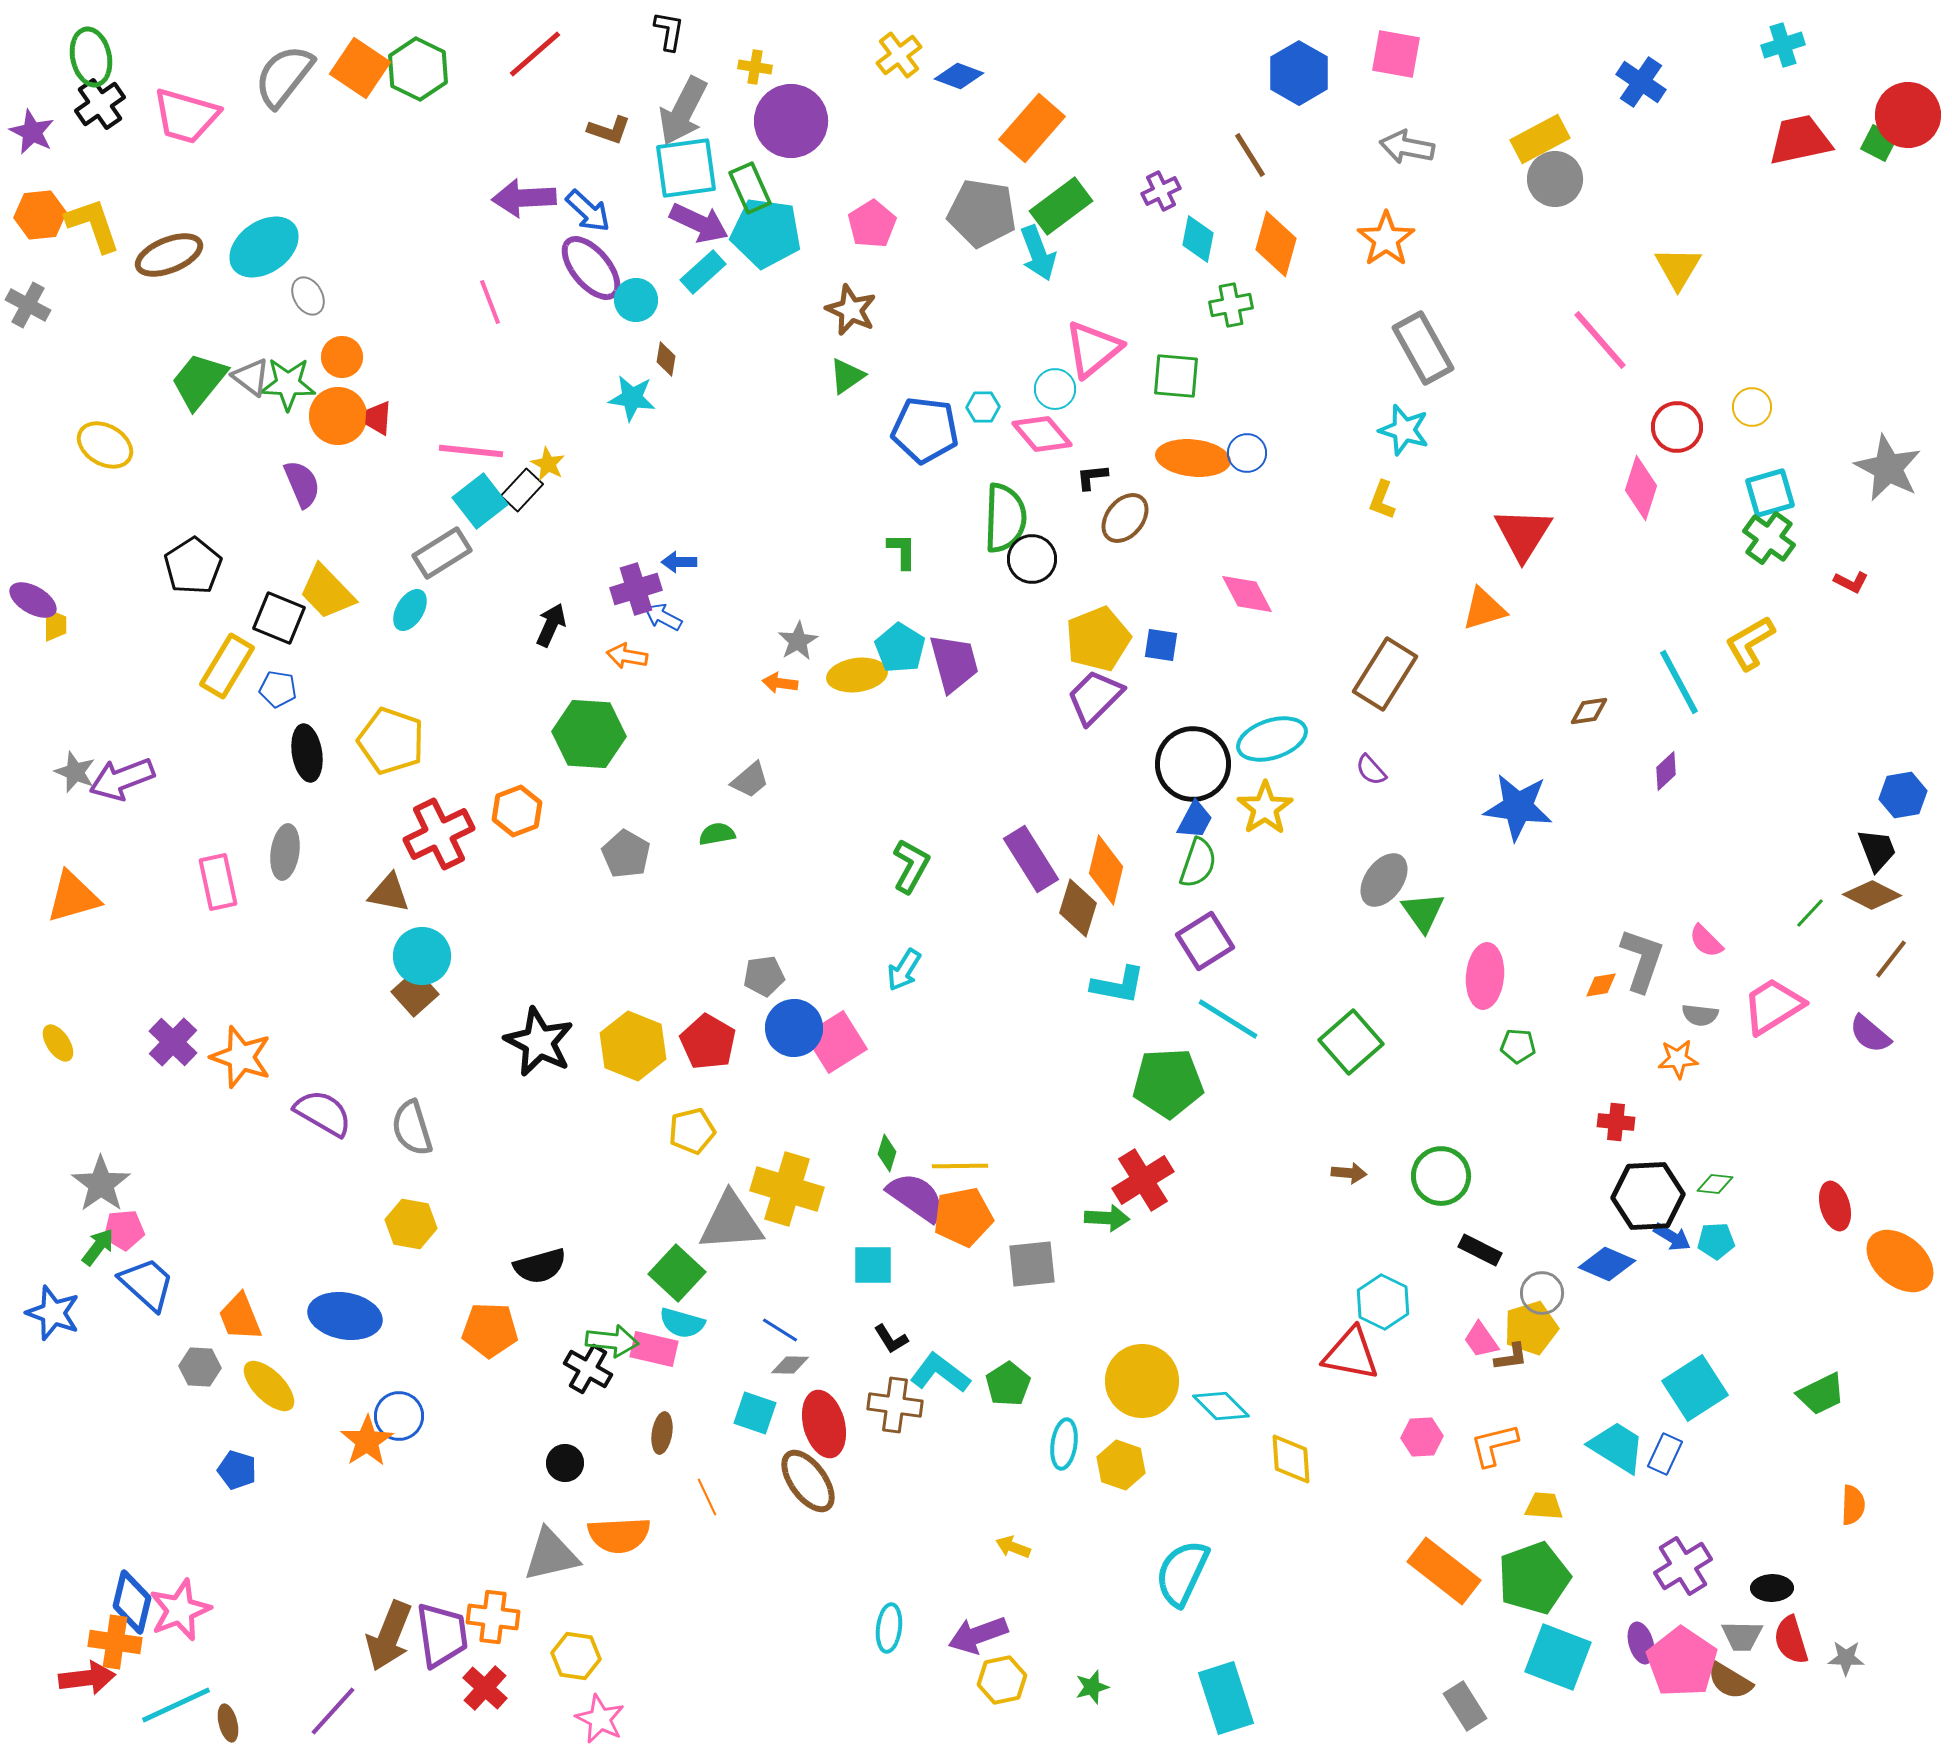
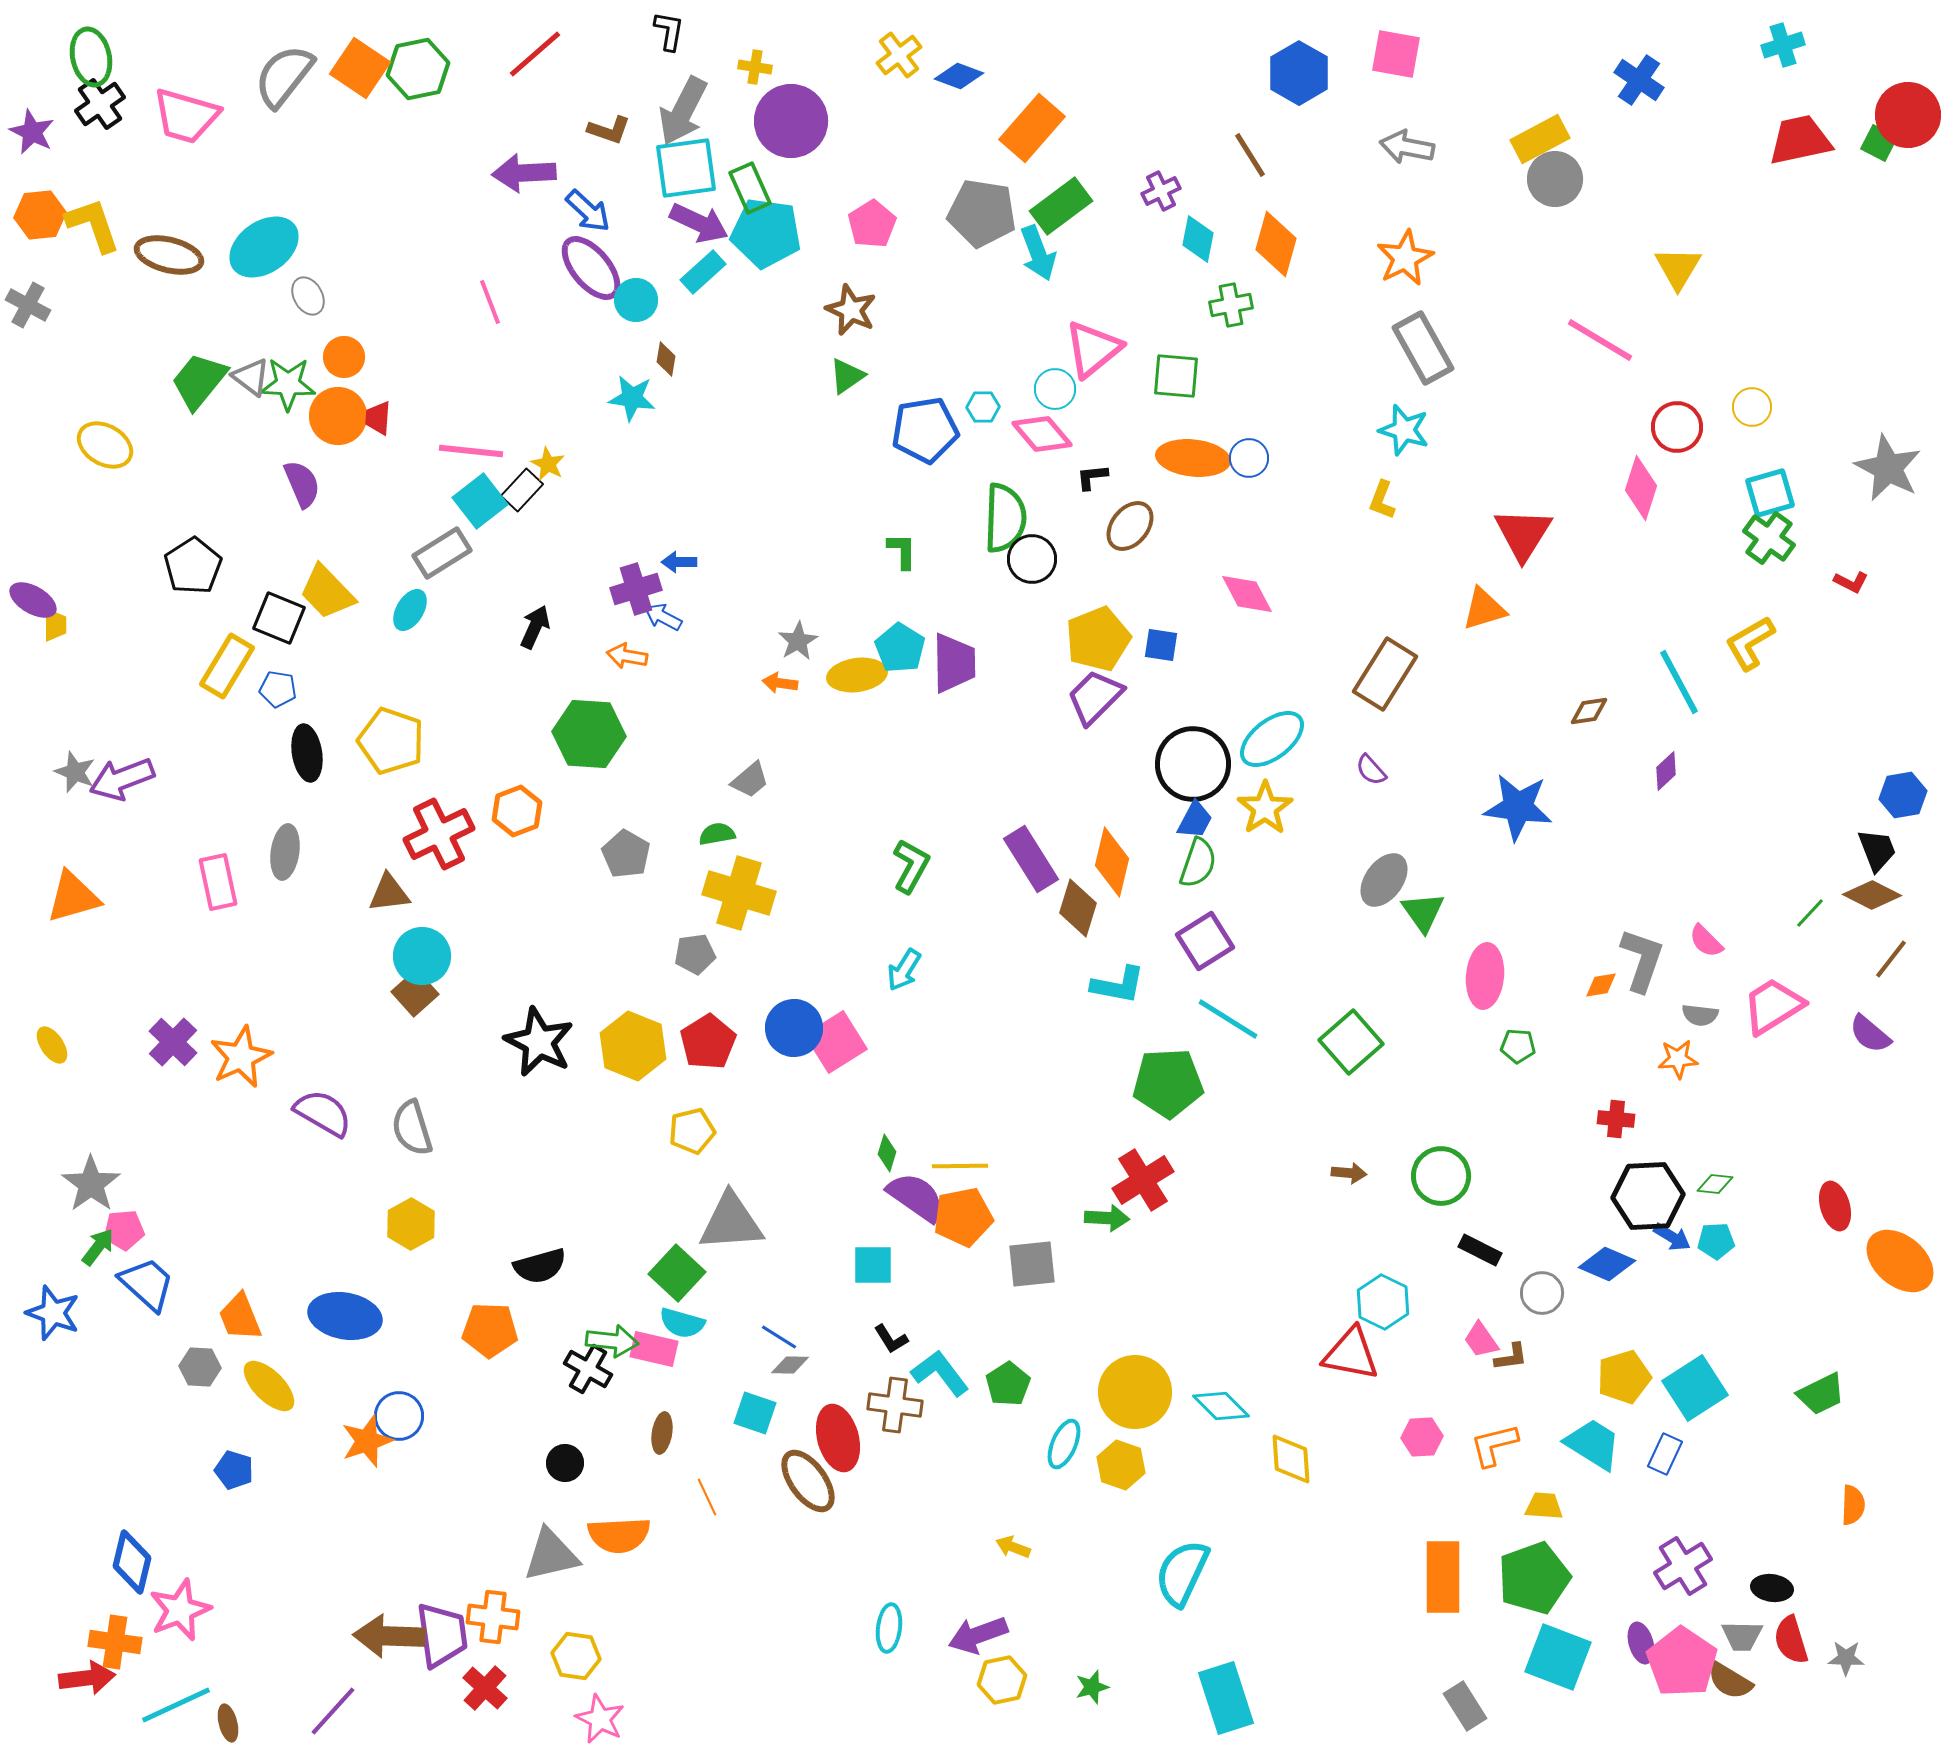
green hexagon at (418, 69): rotated 22 degrees clockwise
blue cross at (1641, 82): moved 2 px left, 2 px up
purple arrow at (524, 198): moved 25 px up
orange star at (1386, 239): moved 19 px right, 19 px down; rotated 8 degrees clockwise
brown ellipse at (169, 255): rotated 36 degrees clockwise
pink line at (1600, 340): rotated 18 degrees counterclockwise
orange circle at (342, 357): moved 2 px right
blue pentagon at (925, 430): rotated 16 degrees counterclockwise
blue circle at (1247, 453): moved 2 px right, 5 px down
brown ellipse at (1125, 518): moved 5 px right, 8 px down
black arrow at (551, 625): moved 16 px left, 2 px down
purple trapezoid at (954, 663): rotated 14 degrees clockwise
cyan ellipse at (1272, 739): rotated 20 degrees counterclockwise
orange diamond at (1106, 870): moved 6 px right, 8 px up
brown triangle at (389, 893): rotated 18 degrees counterclockwise
gray pentagon at (764, 976): moved 69 px left, 22 px up
red pentagon at (708, 1042): rotated 10 degrees clockwise
yellow ellipse at (58, 1043): moved 6 px left, 2 px down
orange star at (241, 1057): rotated 28 degrees clockwise
red cross at (1616, 1122): moved 3 px up
gray star at (101, 1184): moved 10 px left
yellow cross at (787, 1189): moved 48 px left, 296 px up
yellow hexagon at (411, 1224): rotated 21 degrees clockwise
yellow pentagon at (1531, 1328): moved 93 px right, 49 px down
blue line at (780, 1330): moved 1 px left, 7 px down
cyan L-shape at (940, 1373): rotated 16 degrees clockwise
yellow circle at (1142, 1381): moved 7 px left, 11 px down
red ellipse at (824, 1424): moved 14 px right, 14 px down
orange star at (367, 1441): rotated 14 degrees clockwise
cyan ellipse at (1064, 1444): rotated 15 degrees clockwise
cyan trapezoid at (1617, 1447): moved 24 px left, 3 px up
blue pentagon at (237, 1470): moved 3 px left
orange rectangle at (1444, 1571): moved 1 px left, 6 px down; rotated 52 degrees clockwise
black ellipse at (1772, 1588): rotated 9 degrees clockwise
blue diamond at (132, 1602): moved 40 px up
brown arrow at (389, 1636): rotated 70 degrees clockwise
